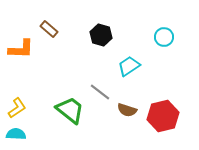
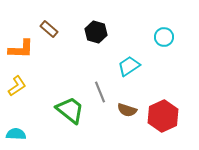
black hexagon: moved 5 px left, 3 px up
gray line: rotated 30 degrees clockwise
yellow L-shape: moved 22 px up
red hexagon: rotated 12 degrees counterclockwise
